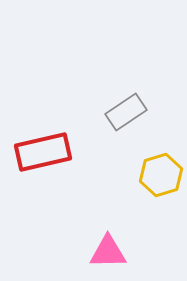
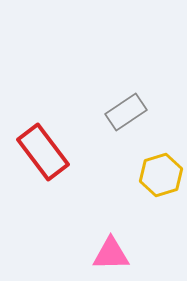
red rectangle: rotated 66 degrees clockwise
pink triangle: moved 3 px right, 2 px down
